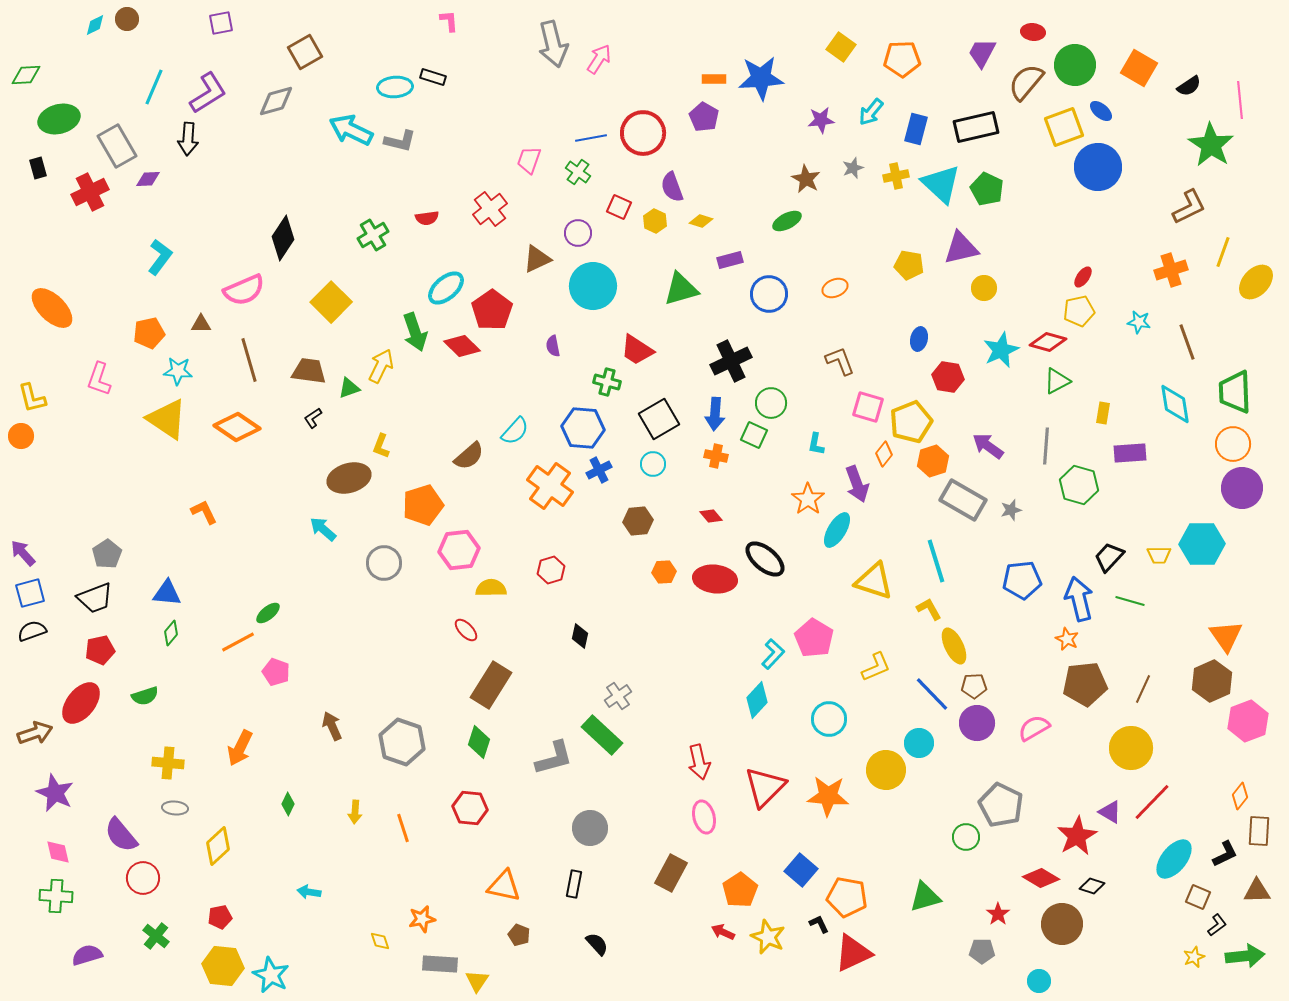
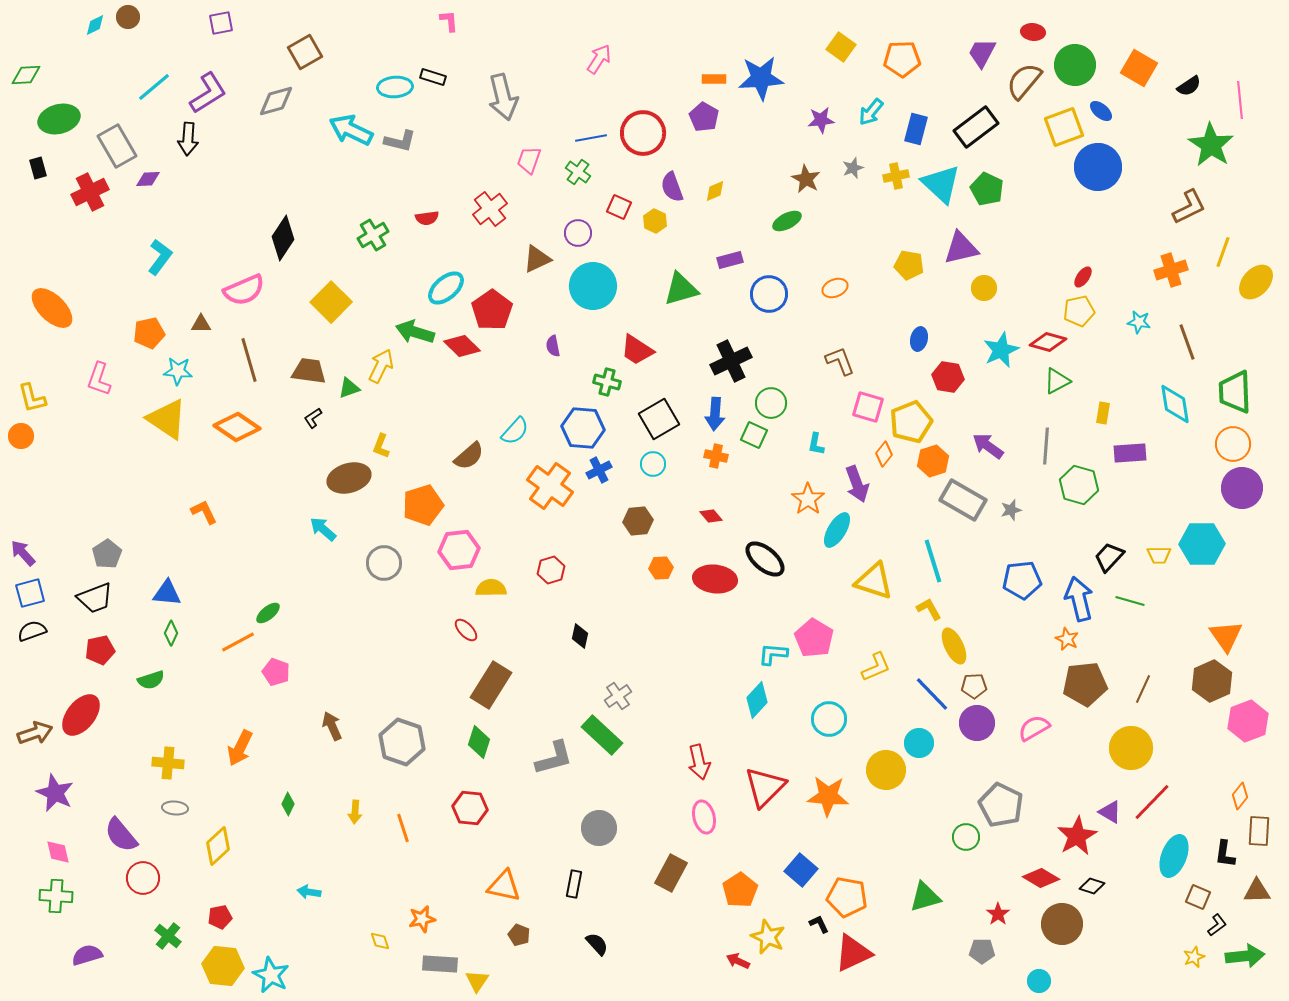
brown circle at (127, 19): moved 1 px right, 2 px up
gray arrow at (553, 44): moved 50 px left, 53 px down
brown semicircle at (1026, 82): moved 2 px left, 1 px up
cyan line at (154, 87): rotated 27 degrees clockwise
black rectangle at (976, 127): rotated 24 degrees counterclockwise
yellow diamond at (701, 221): moved 14 px right, 30 px up; rotated 40 degrees counterclockwise
green arrow at (415, 332): rotated 126 degrees clockwise
cyan line at (936, 561): moved 3 px left
orange hexagon at (664, 572): moved 3 px left, 4 px up
green diamond at (171, 633): rotated 15 degrees counterclockwise
cyan L-shape at (773, 654): rotated 128 degrees counterclockwise
green semicircle at (145, 696): moved 6 px right, 16 px up
red ellipse at (81, 703): moved 12 px down
gray circle at (590, 828): moved 9 px right
black L-shape at (1225, 854): rotated 124 degrees clockwise
cyan ellipse at (1174, 859): moved 3 px up; rotated 18 degrees counterclockwise
red arrow at (723, 932): moved 15 px right, 29 px down
green cross at (156, 936): moved 12 px right
